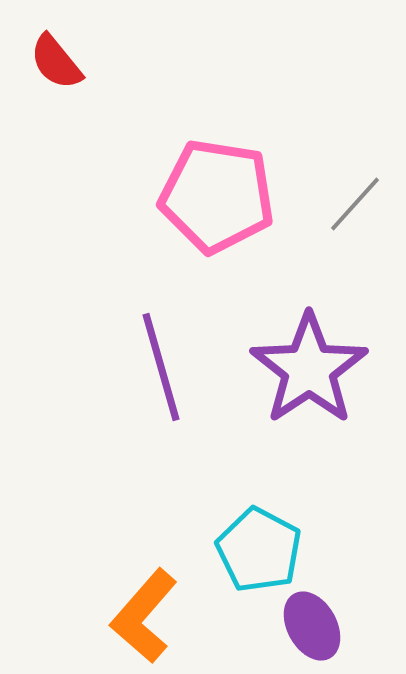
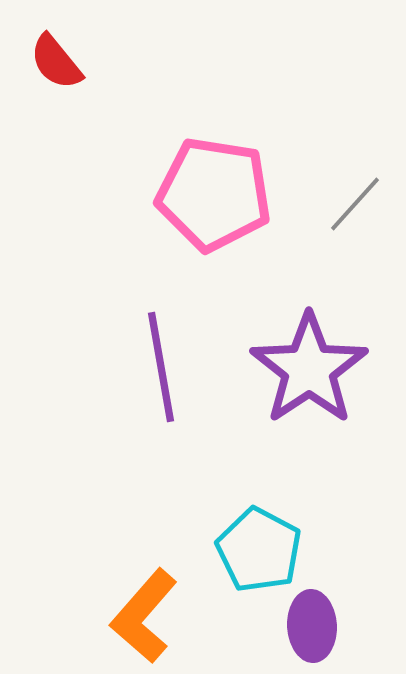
pink pentagon: moved 3 px left, 2 px up
purple line: rotated 6 degrees clockwise
purple ellipse: rotated 26 degrees clockwise
